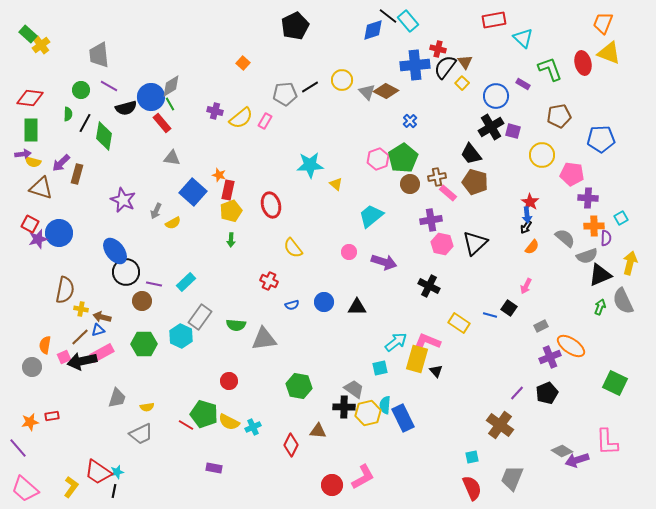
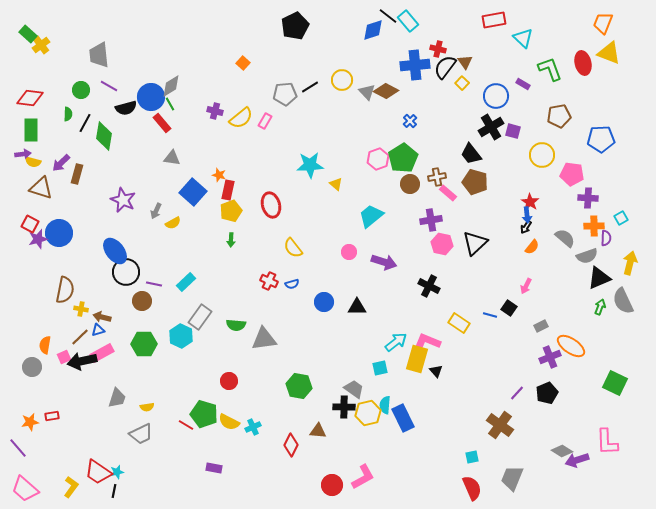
black triangle at (600, 275): moved 1 px left, 3 px down
blue semicircle at (292, 305): moved 21 px up
